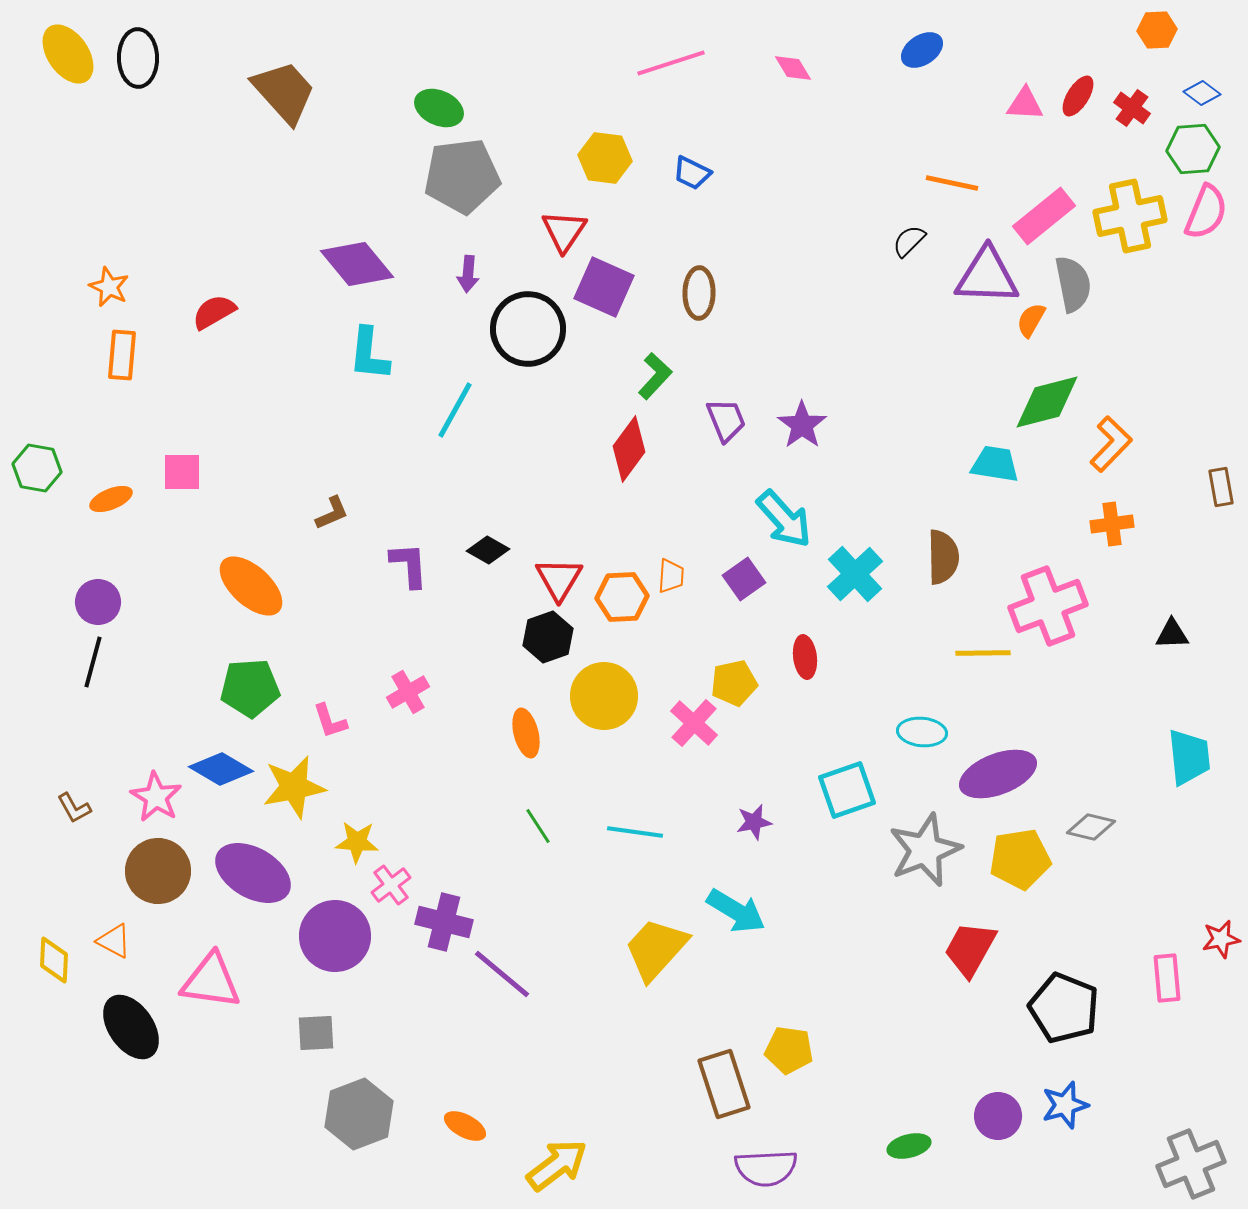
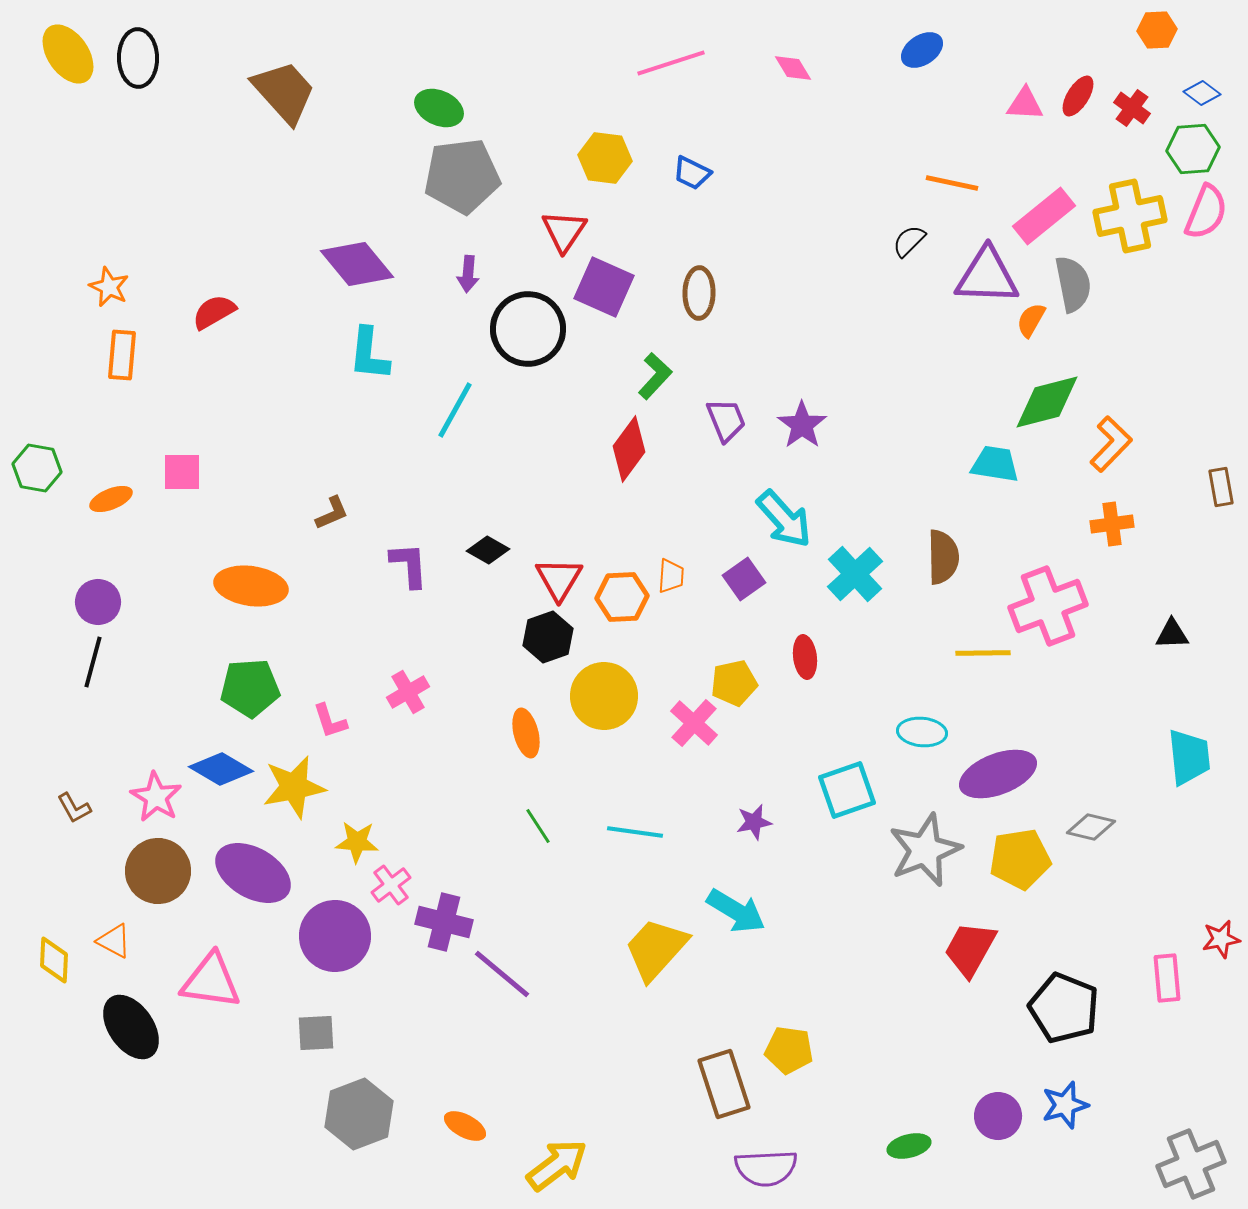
orange ellipse at (251, 586): rotated 34 degrees counterclockwise
